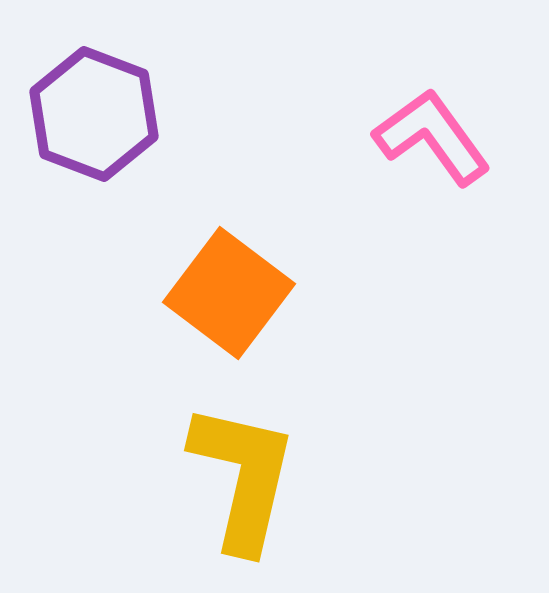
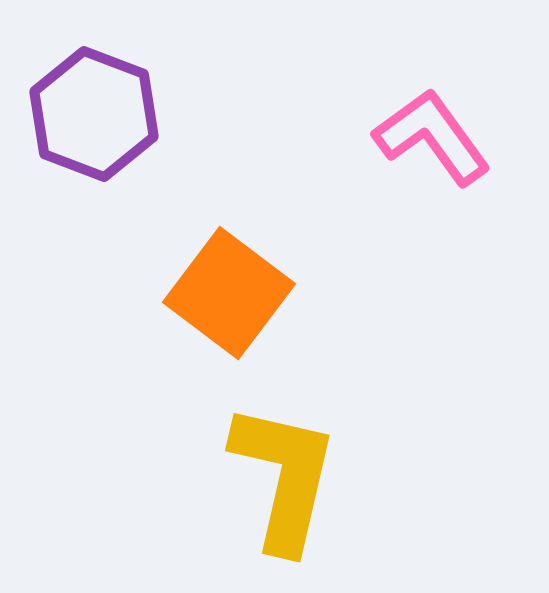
yellow L-shape: moved 41 px right
